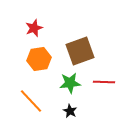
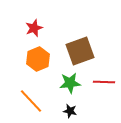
orange hexagon: moved 1 px left; rotated 15 degrees counterclockwise
black star: rotated 16 degrees counterclockwise
